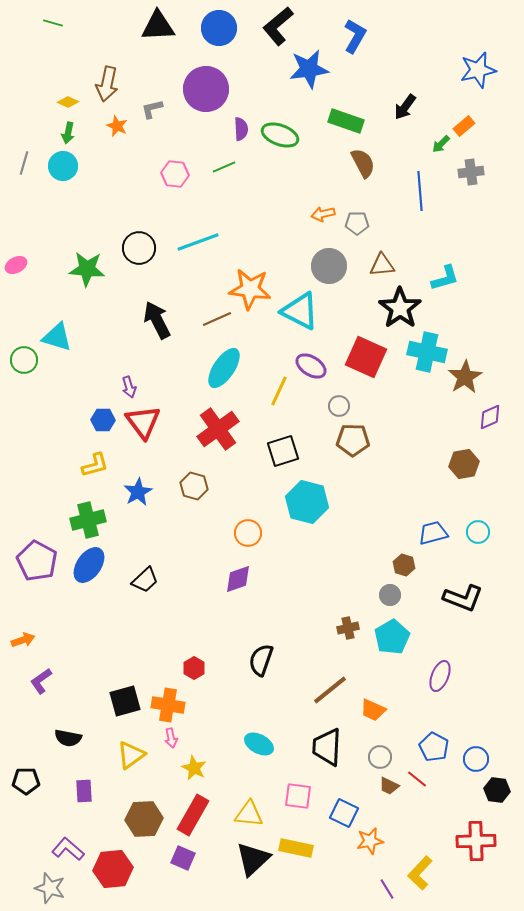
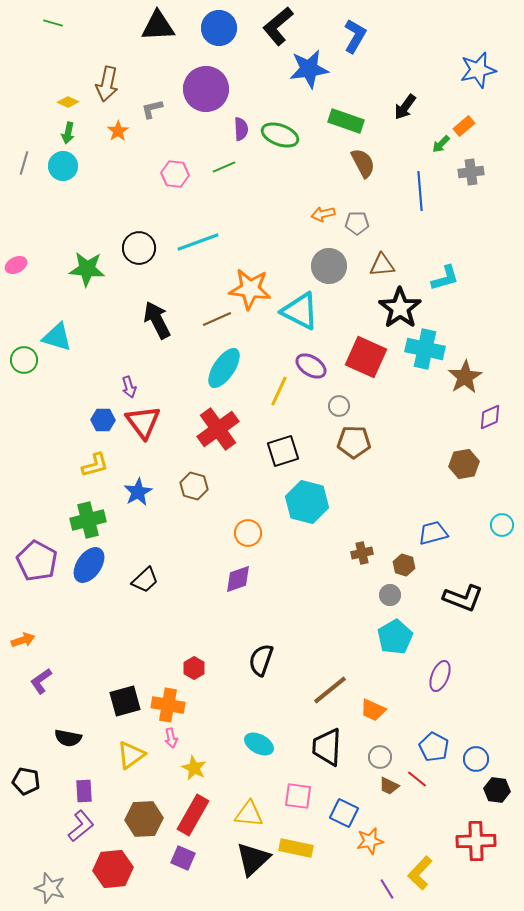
orange star at (117, 126): moved 1 px right, 5 px down; rotated 15 degrees clockwise
cyan cross at (427, 352): moved 2 px left, 3 px up
brown pentagon at (353, 440): moved 1 px right, 2 px down
cyan circle at (478, 532): moved 24 px right, 7 px up
brown cross at (348, 628): moved 14 px right, 75 px up
cyan pentagon at (392, 637): moved 3 px right
black pentagon at (26, 781): rotated 12 degrees clockwise
purple L-shape at (68, 849): moved 13 px right, 23 px up; rotated 100 degrees clockwise
